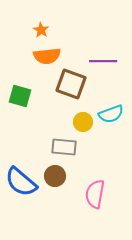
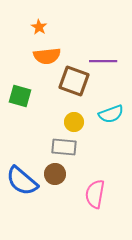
orange star: moved 2 px left, 3 px up
brown square: moved 3 px right, 3 px up
yellow circle: moved 9 px left
brown circle: moved 2 px up
blue semicircle: moved 1 px right, 1 px up
